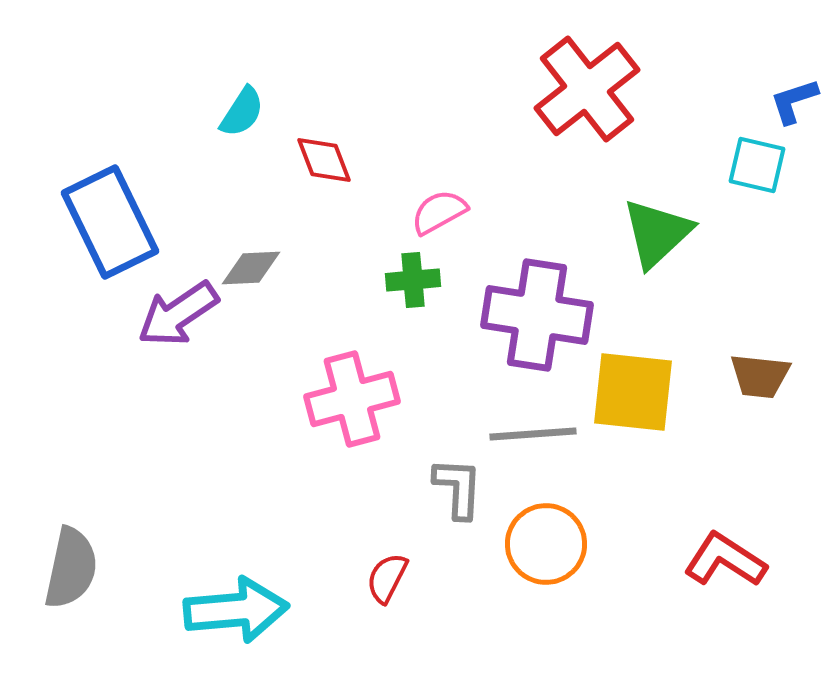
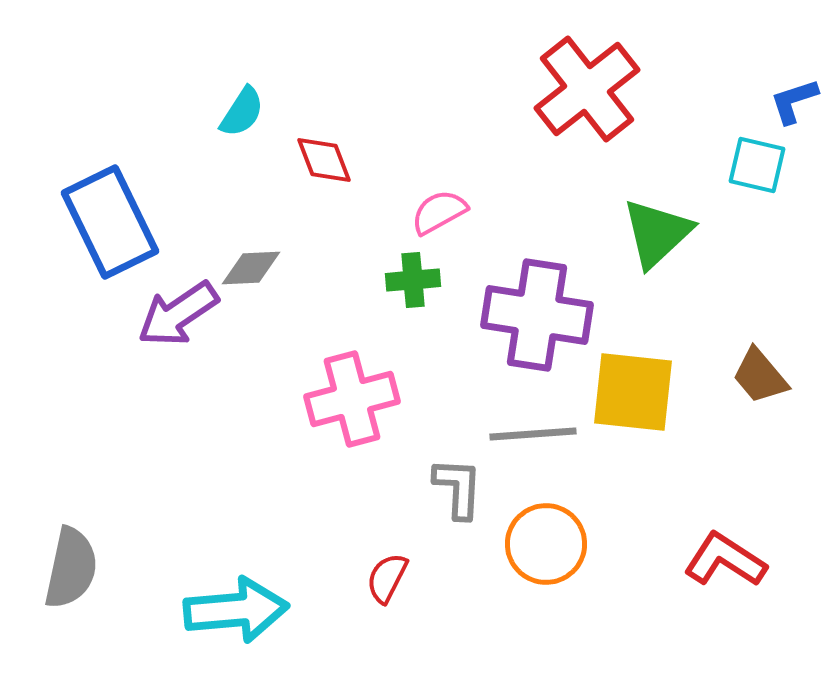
brown trapezoid: rotated 44 degrees clockwise
